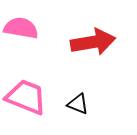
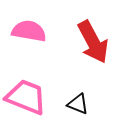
pink semicircle: moved 8 px right, 3 px down
red arrow: rotated 72 degrees clockwise
